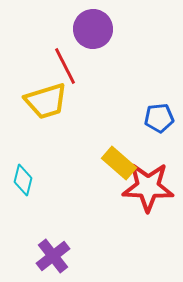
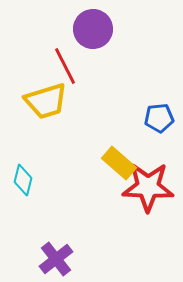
purple cross: moved 3 px right, 3 px down
